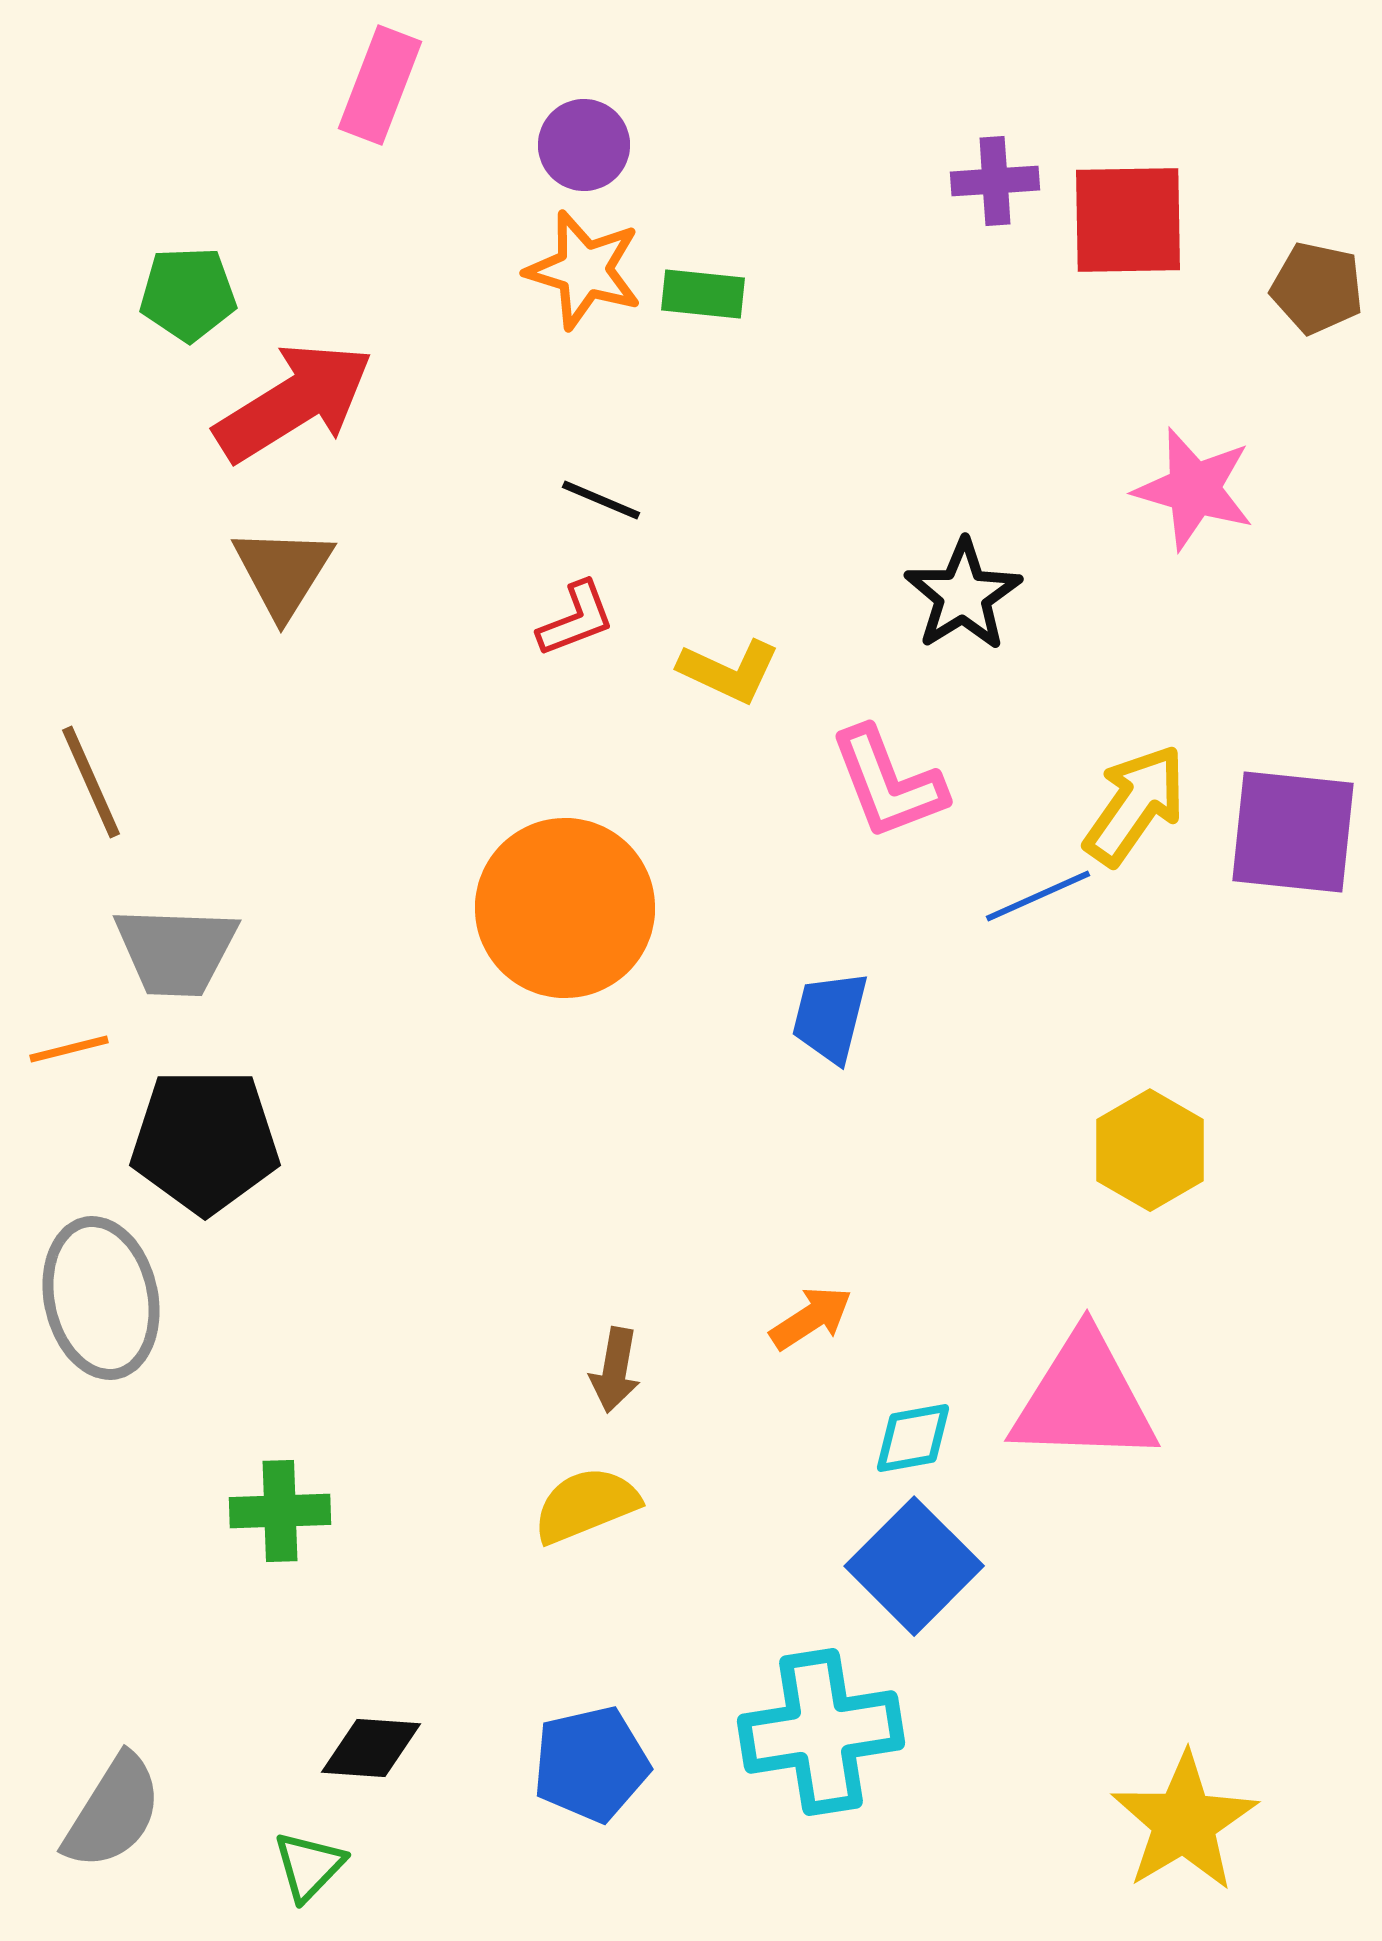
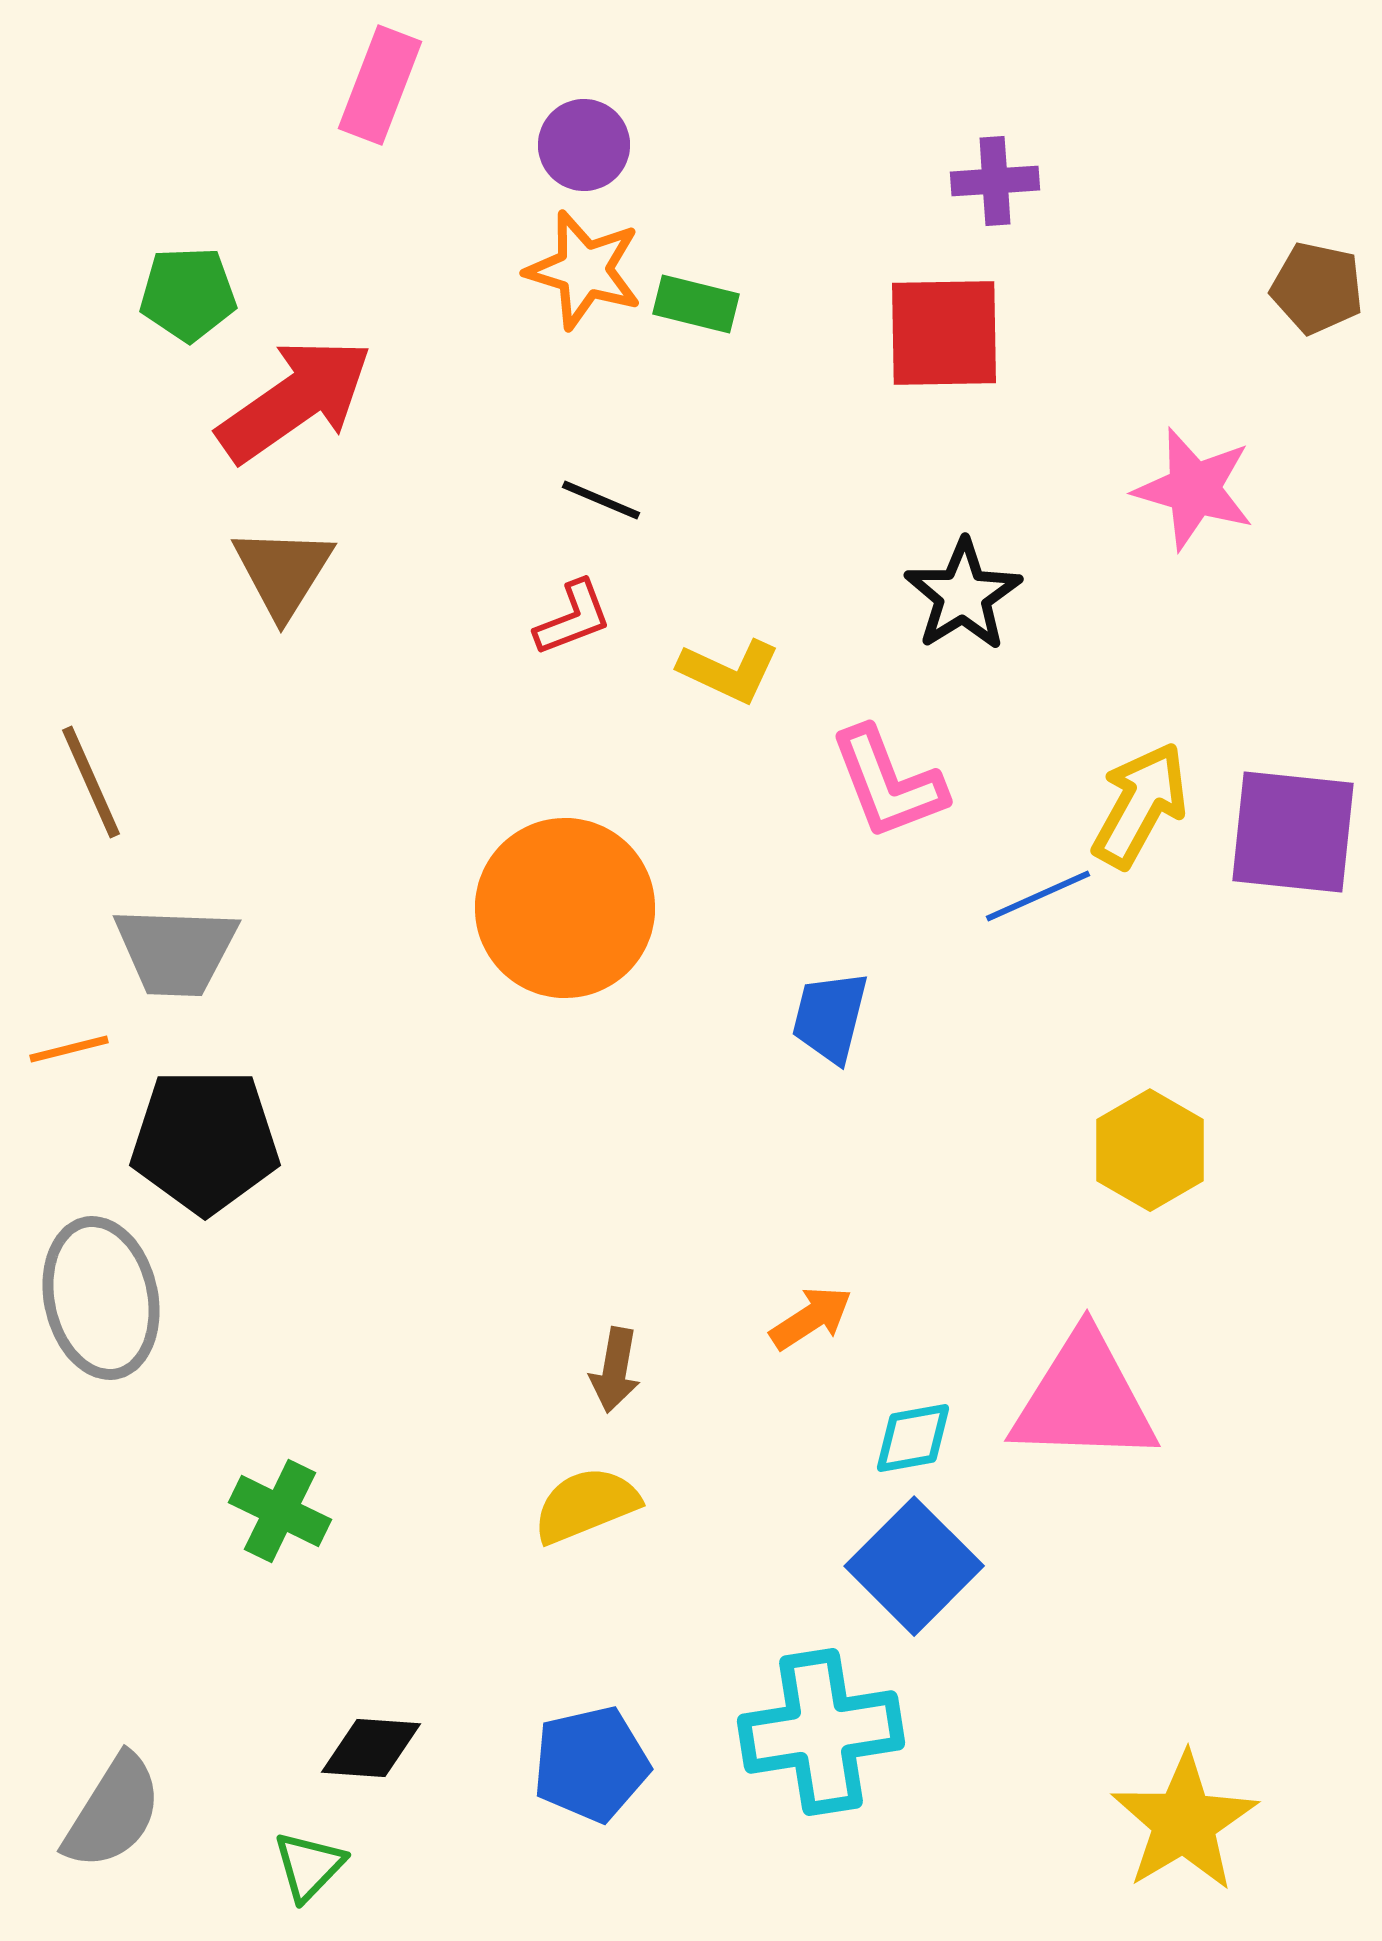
red square: moved 184 px left, 113 px down
green rectangle: moved 7 px left, 10 px down; rotated 8 degrees clockwise
red arrow: moved 1 px right, 2 px up; rotated 3 degrees counterclockwise
red L-shape: moved 3 px left, 1 px up
yellow arrow: moved 5 px right; rotated 6 degrees counterclockwise
green cross: rotated 28 degrees clockwise
